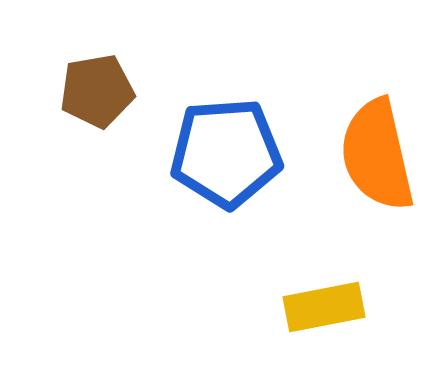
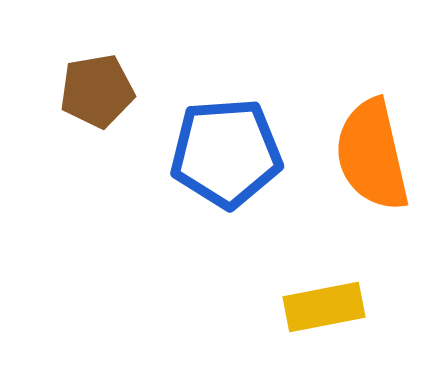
orange semicircle: moved 5 px left
